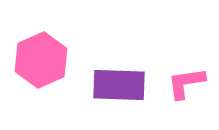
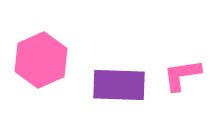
pink L-shape: moved 4 px left, 8 px up
